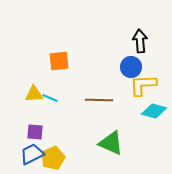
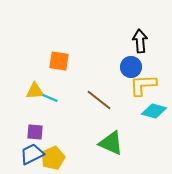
orange square: rotated 15 degrees clockwise
yellow triangle: moved 1 px right, 3 px up
brown line: rotated 36 degrees clockwise
